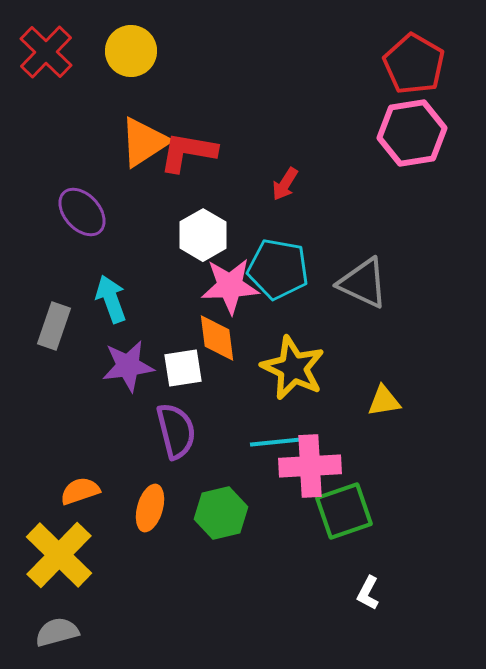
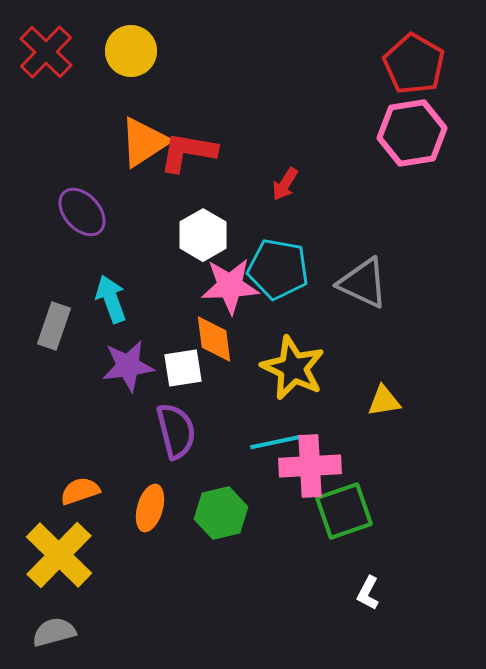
orange diamond: moved 3 px left, 1 px down
cyan line: rotated 6 degrees counterclockwise
gray semicircle: moved 3 px left
